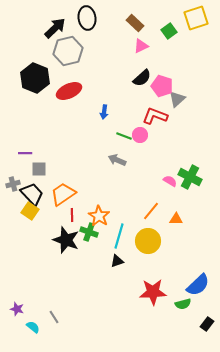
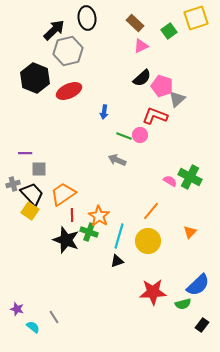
black arrow at (55, 28): moved 1 px left, 2 px down
orange triangle at (176, 219): moved 14 px right, 13 px down; rotated 48 degrees counterclockwise
black rectangle at (207, 324): moved 5 px left, 1 px down
